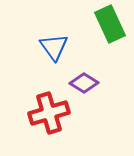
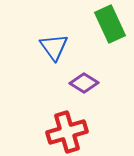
red cross: moved 18 px right, 19 px down
